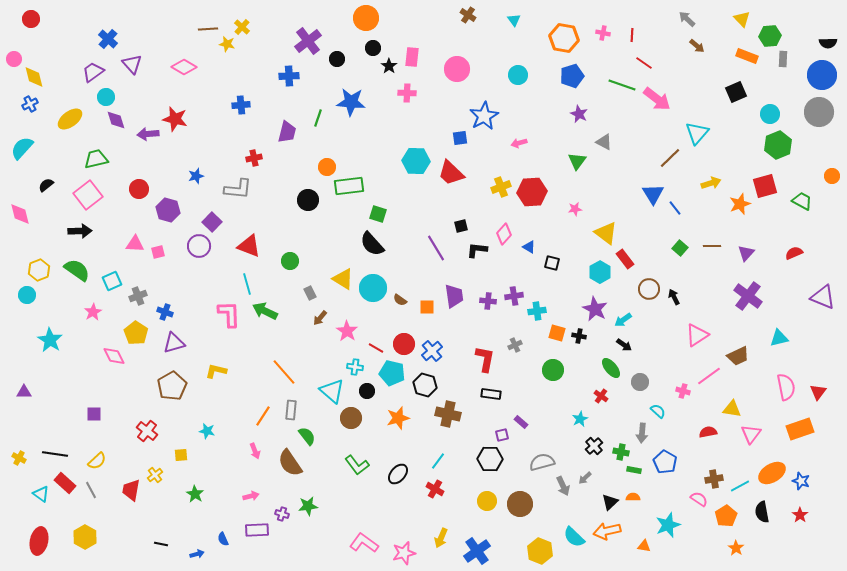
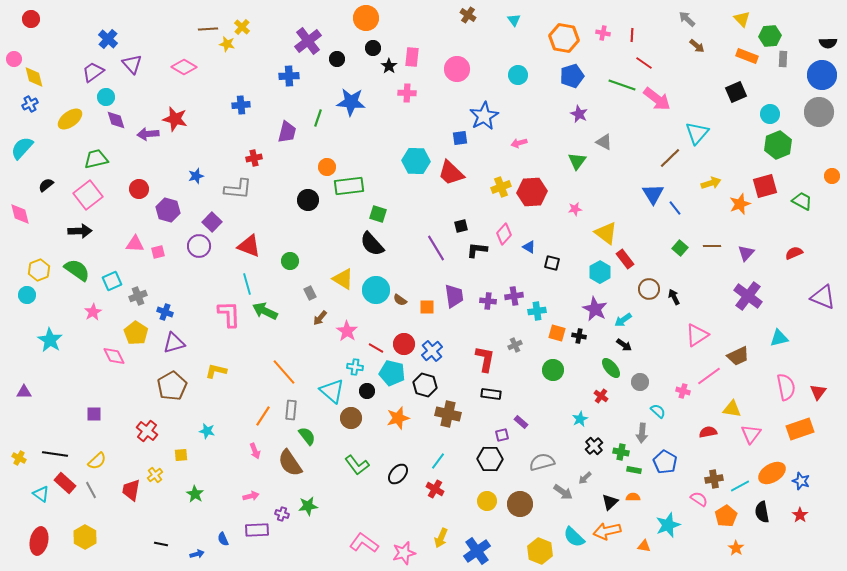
cyan circle at (373, 288): moved 3 px right, 2 px down
gray arrow at (563, 486): moved 6 px down; rotated 30 degrees counterclockwise
